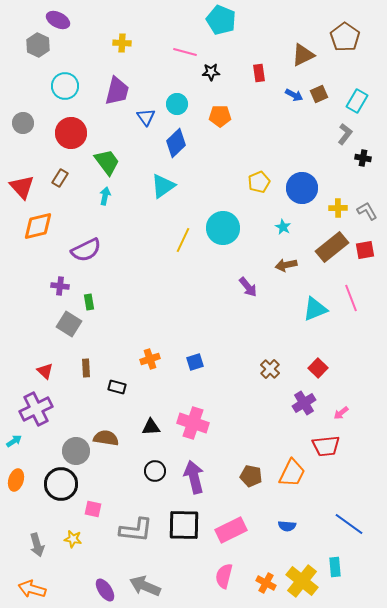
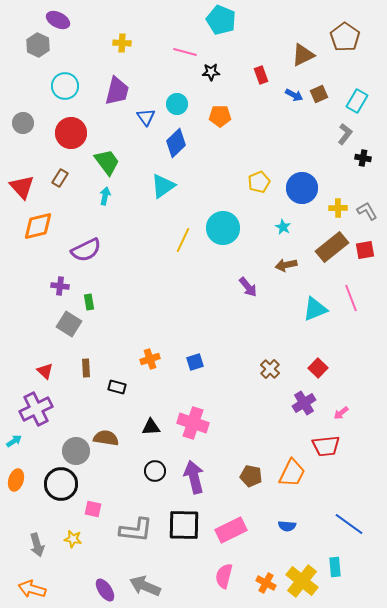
red rectangle at (259, 73): moved 2 px right, 2 px down; rotated 12 degrees counterclockwise
